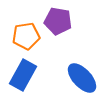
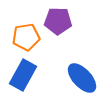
purple pentagon: rotated 8 degrees counterclockwise
orange pentagon: moved 1 px down
